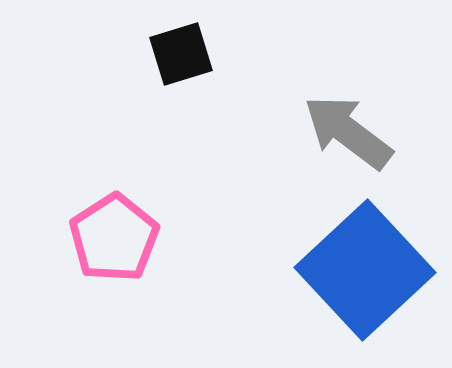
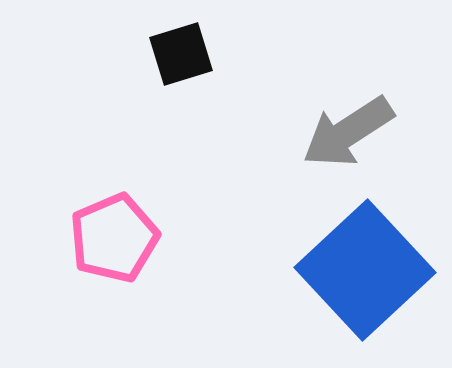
gray arrow: rotated 70 degrees counterclockwise
pink pentagon: rotated 10 degrees clockwise
